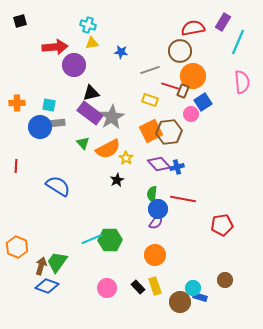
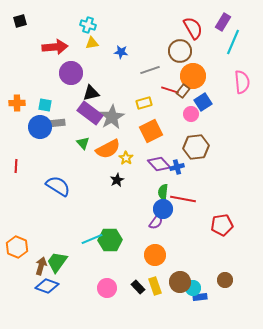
red semicircle at (193, 28): rotated 70 degrees clockwise
cyan line at (238, 42): moved 5 px left
purple circle at (74, 65): moved 3 px left, 8 px down
red line at (170, 86): moved 4 px down
brown rectangle at (183, 91): rotated 16 degrees clockwise
yellow rectangle at (150, 100): moved 6 px left, 3 px down; rotated 35 degrees counterclockwise
cyan square at (49, 105): moved 4 px left
brown hexagon at (169, 132): moved 27 px right, 15 px down
green semicircle at (152, 194): moved 11 px right, 2 px up
blue circle at (158, 209): moved 5 px right
blue rectangle at (200, 297): rotated 24 degrees counterclockwise
brown circle at (180, 302): moved 20 px up
